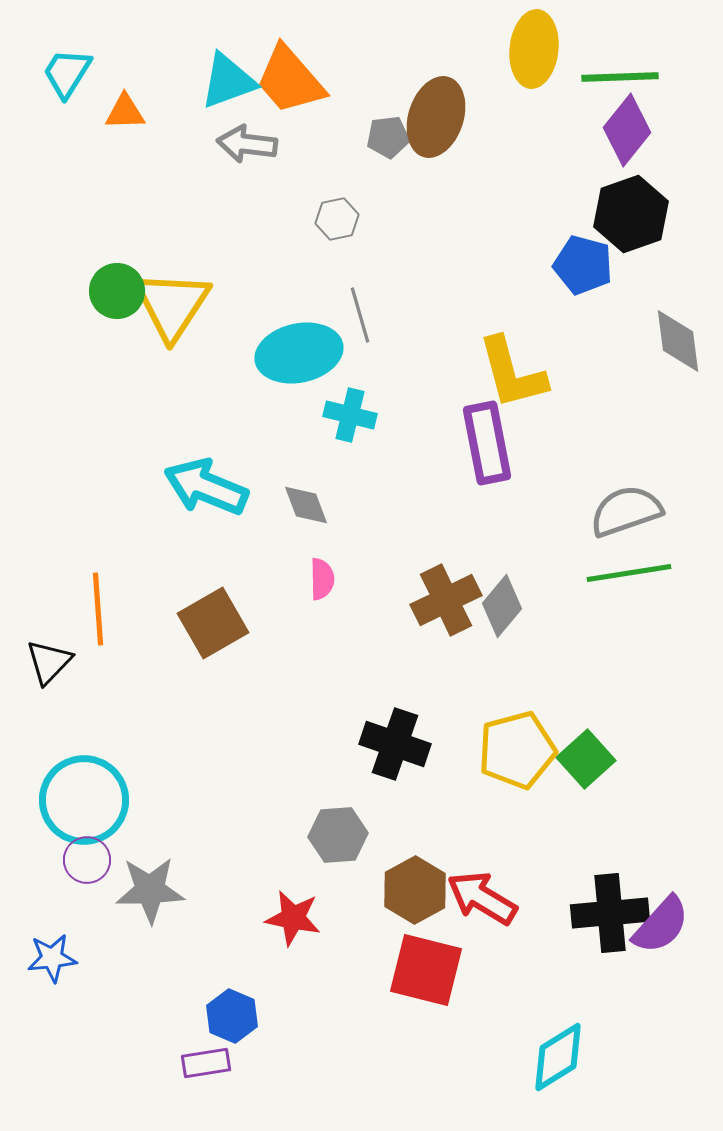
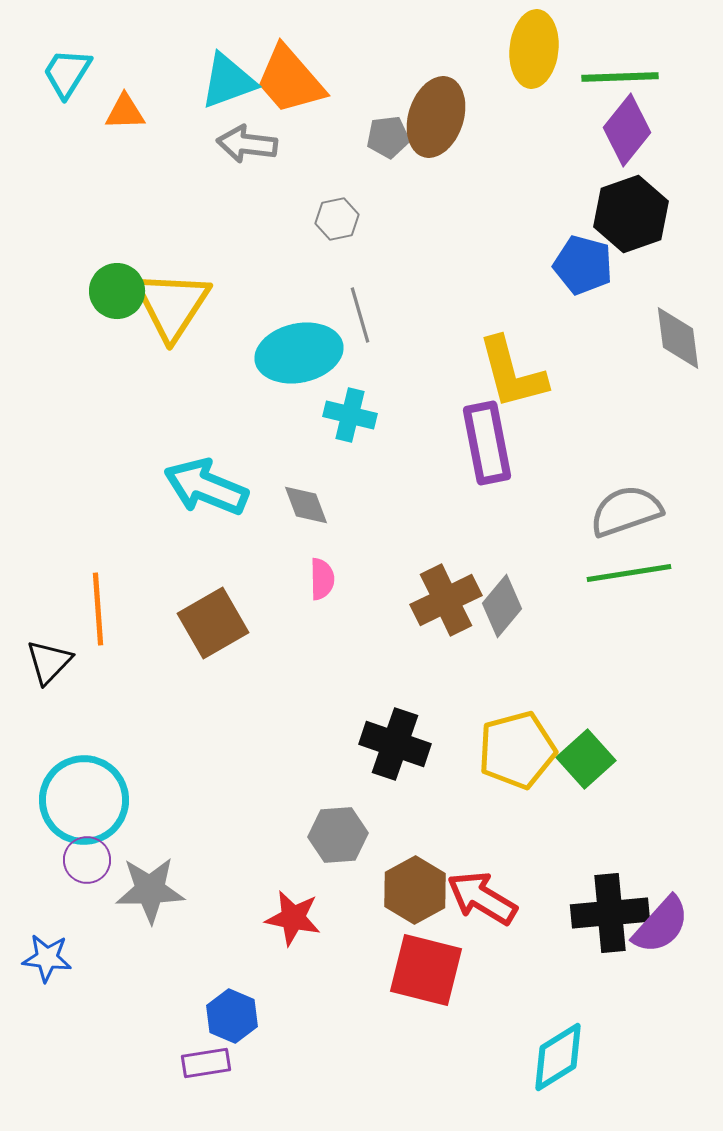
gray diamond at (678, 341): moved 3 px up
blue star at (52, 958): moved 5 px left; rotated 12 degrees clockwise
